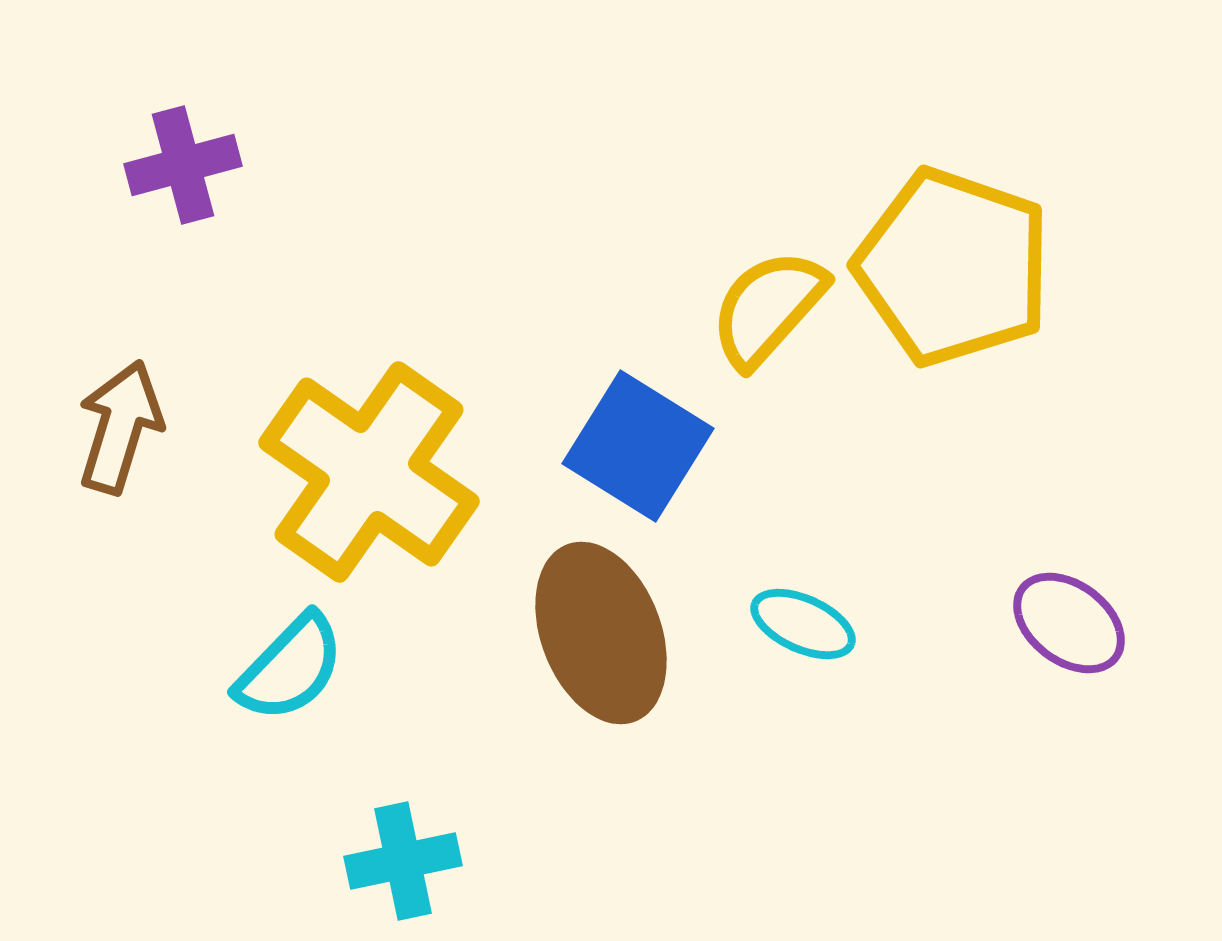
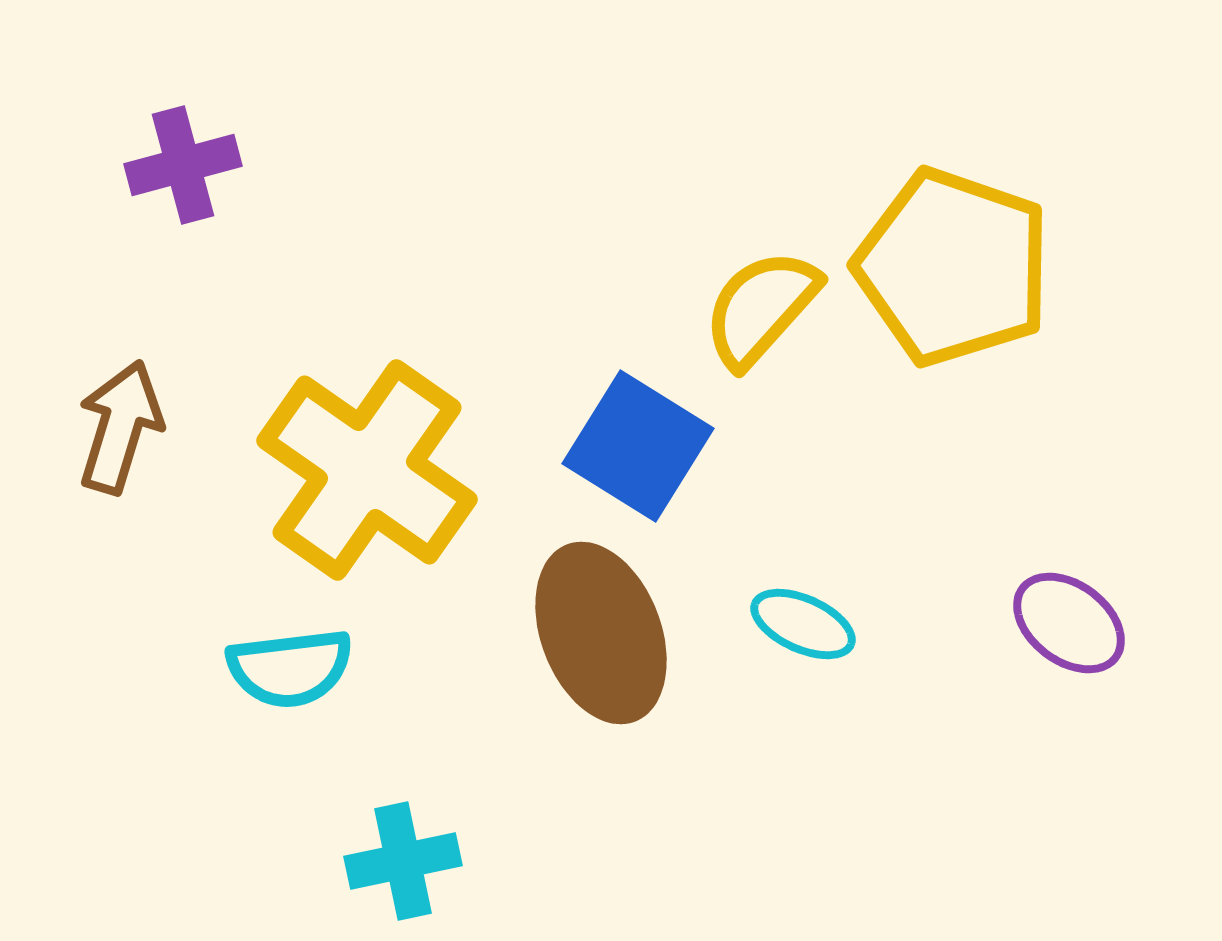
yellow semicircle: moved 7 px left
yellow cross: moved 2 px left, 2 px up
cyan semicircle: rotated 39 degrees clockwise
